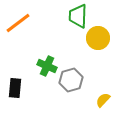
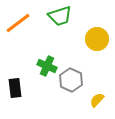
green trapezoid: moved 18 px left; rotated 110 degrees counterclockwise
yellow circle: moved 1 px left, 1 px down
gray hexagon: rotated 20 degrees counterclockwise
black rectangle: rotated 12 degrees counterclockwise
yellow semicircle: moved 6 px left
